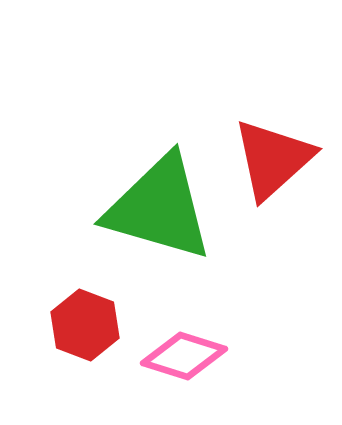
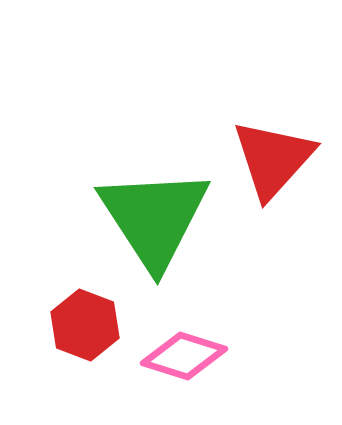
red triangle: rotated 6 degrees counterclockwise
green triangle: moved 5 px left, 10 px down; rotated 41 degrees clockwise
